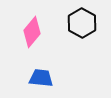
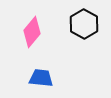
black hexagon: moved 2 px right, 1 px down
